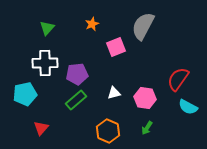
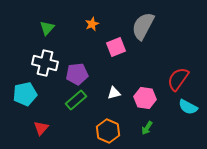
white cross: rotated 15 degrees clockwise
